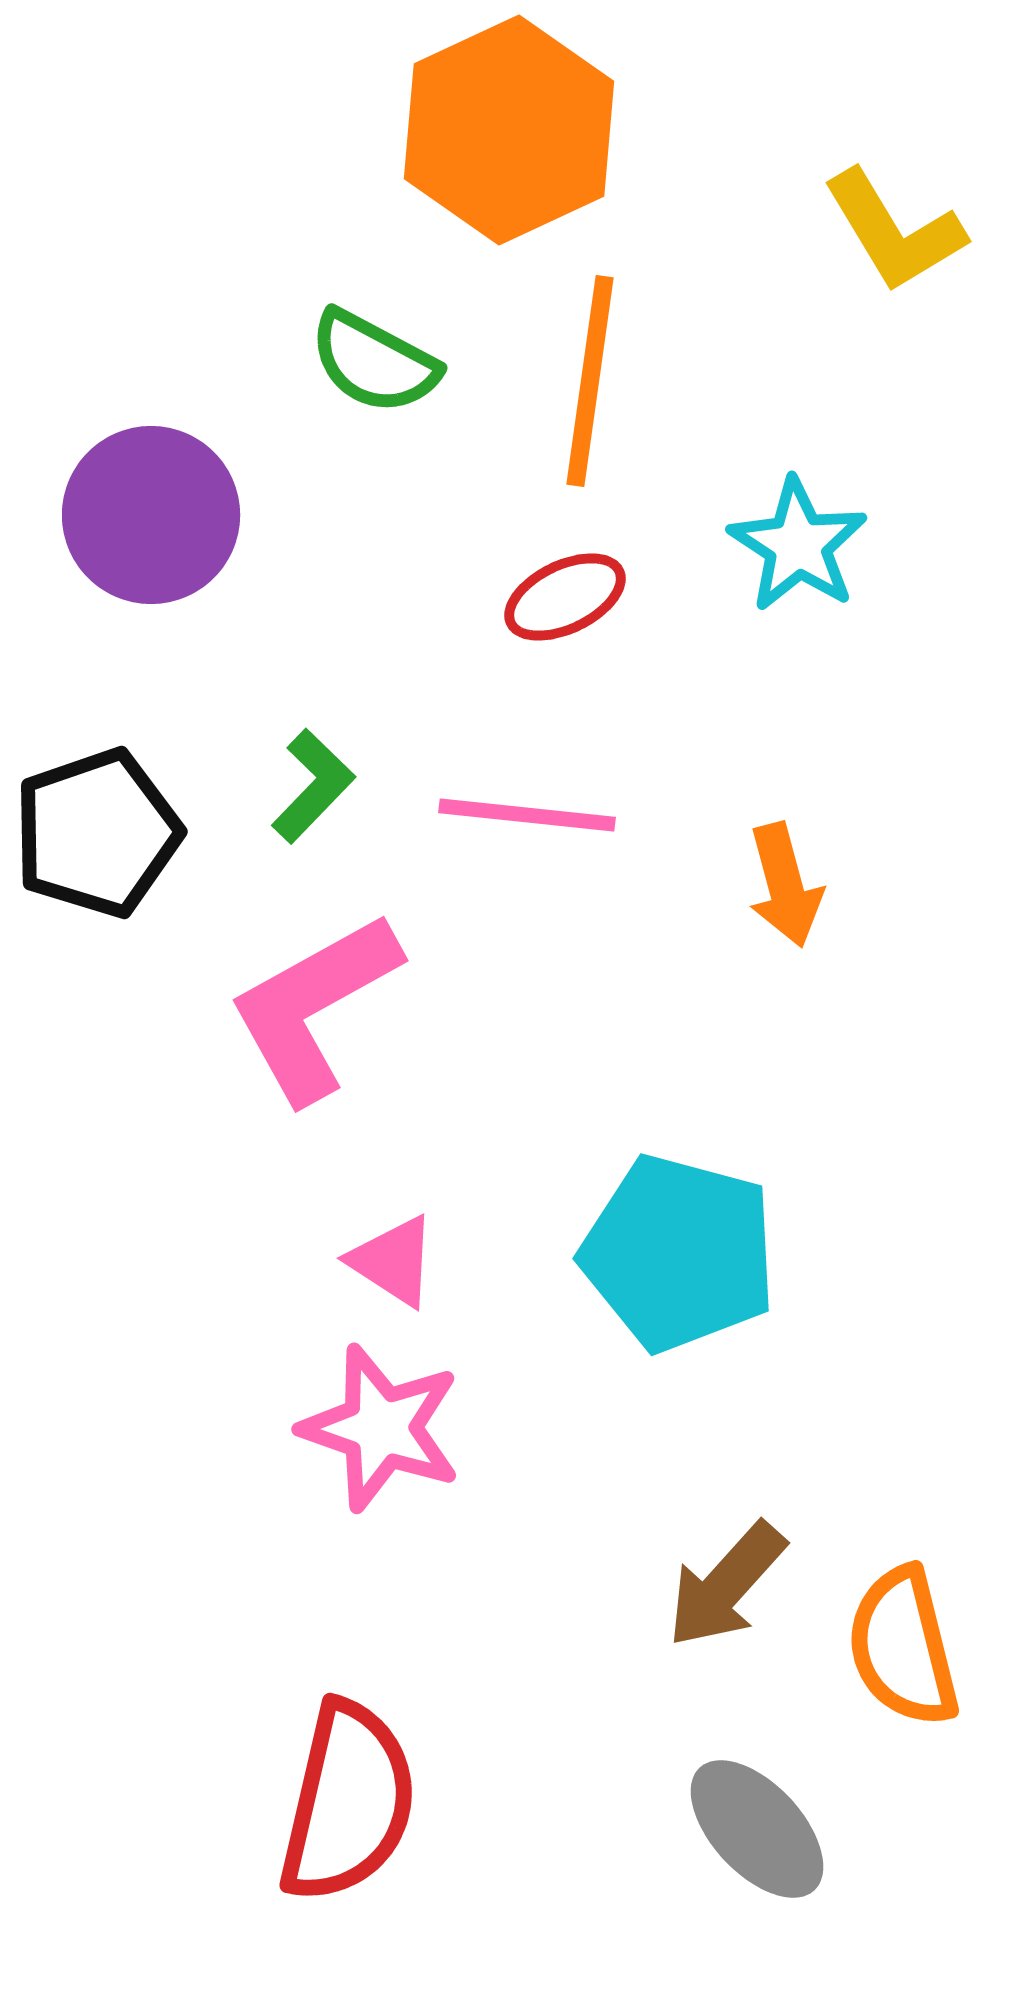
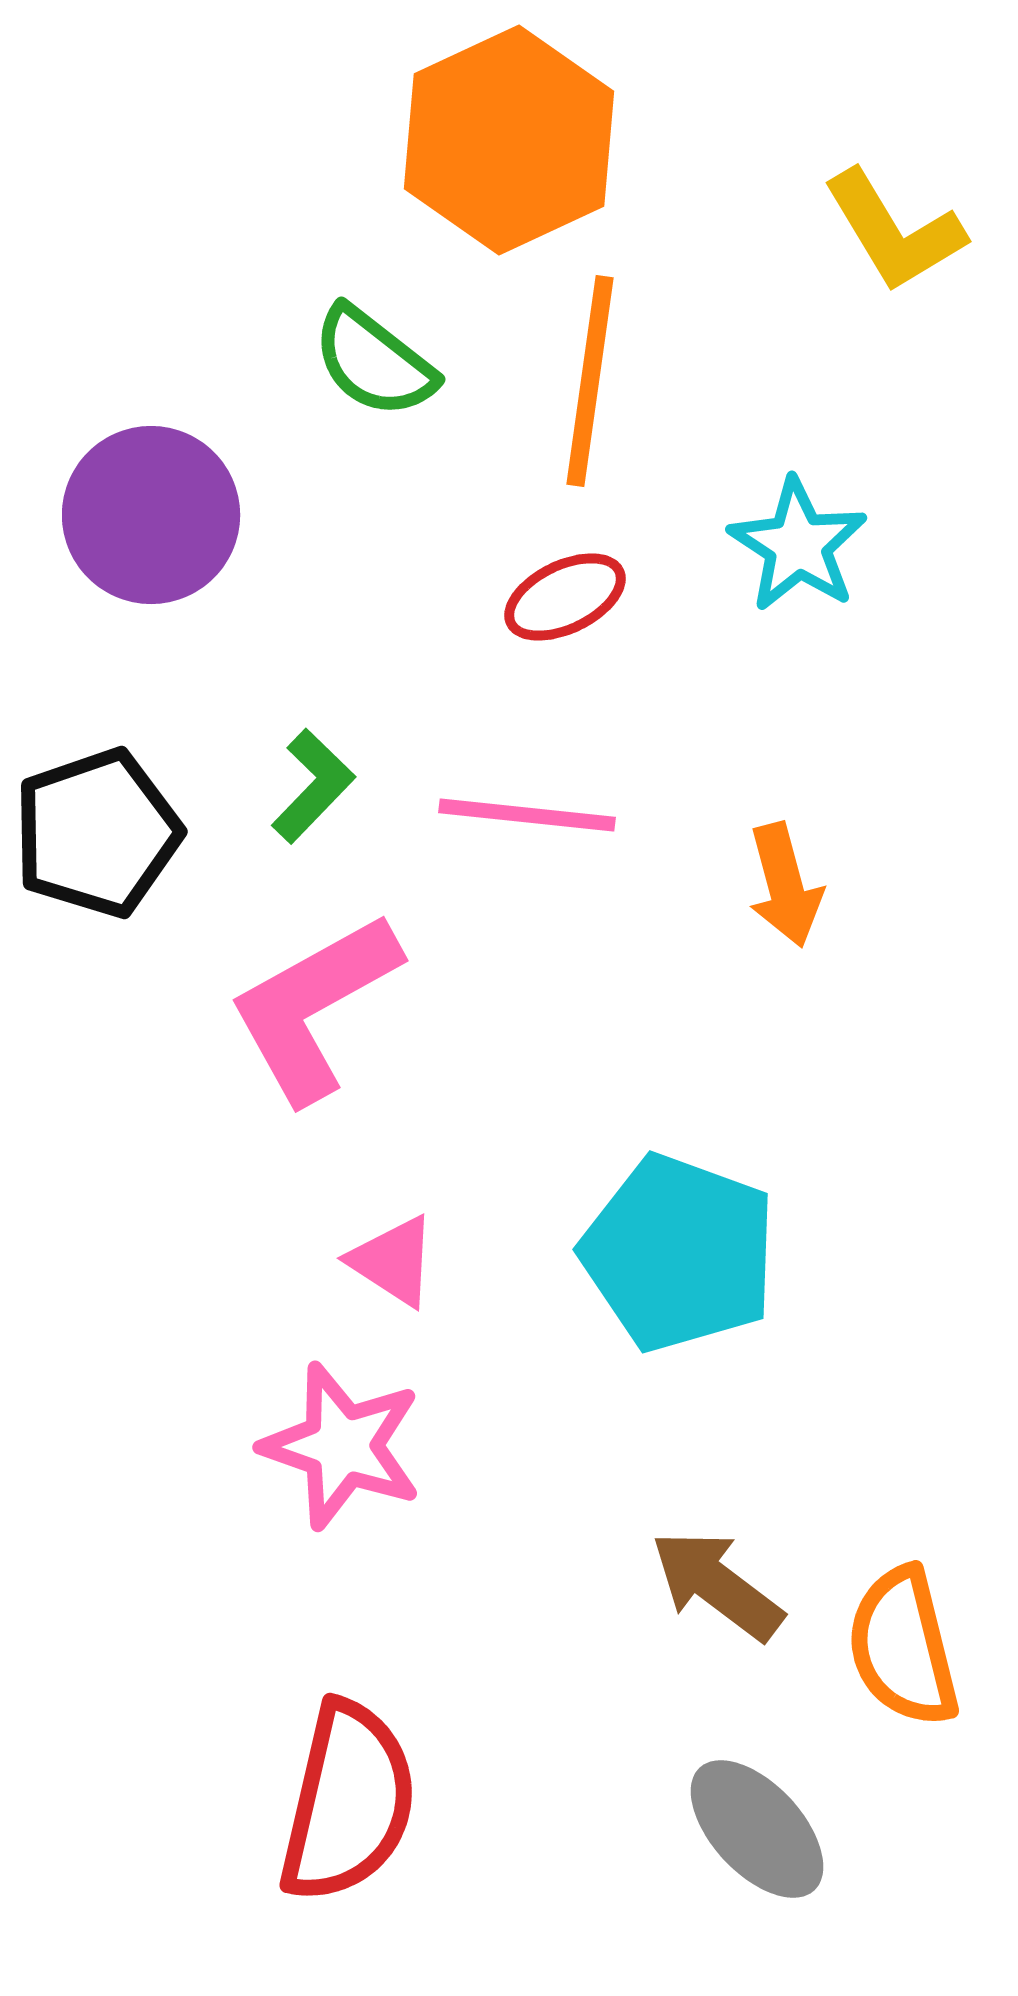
orange hexagon: moved 10 px down
green semicircle: rotated 10 degrees clockwise
cyan pentagon: rotated 5 degrees clockwise
pink star: moved 39 px left, 18 px down
brown arrow: moved 9 px left; rotated 85 degrees clockwise
